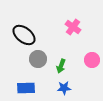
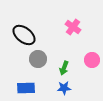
green arrow: moved 3 px right, 2 px down
